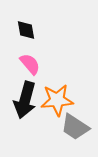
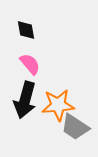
orange star: moved 1 px right, 5 px down
